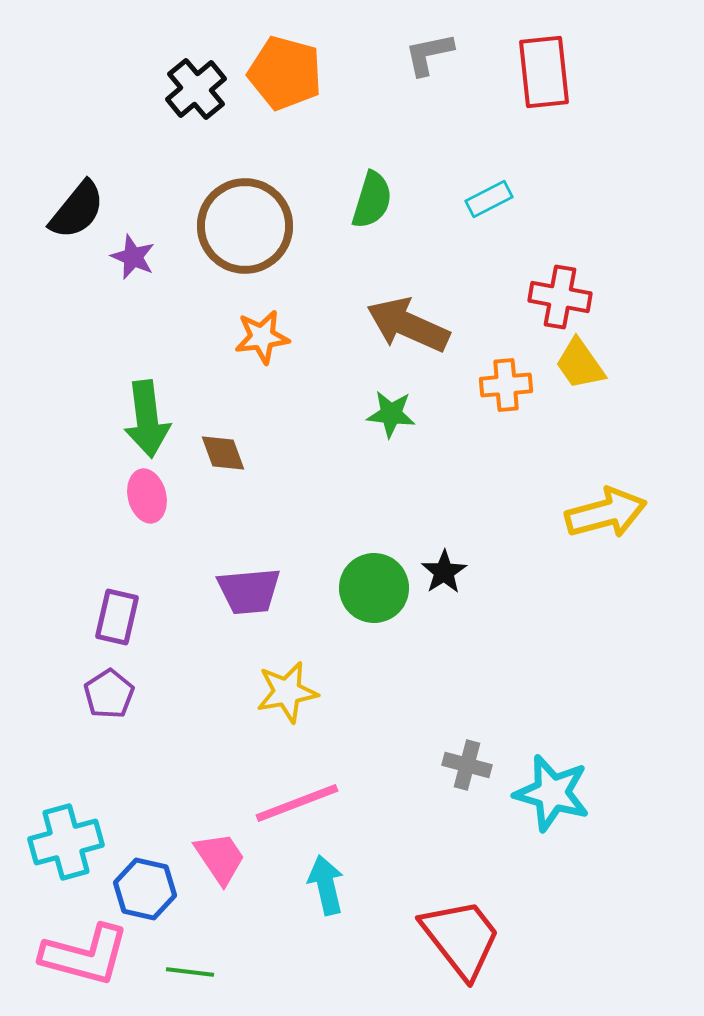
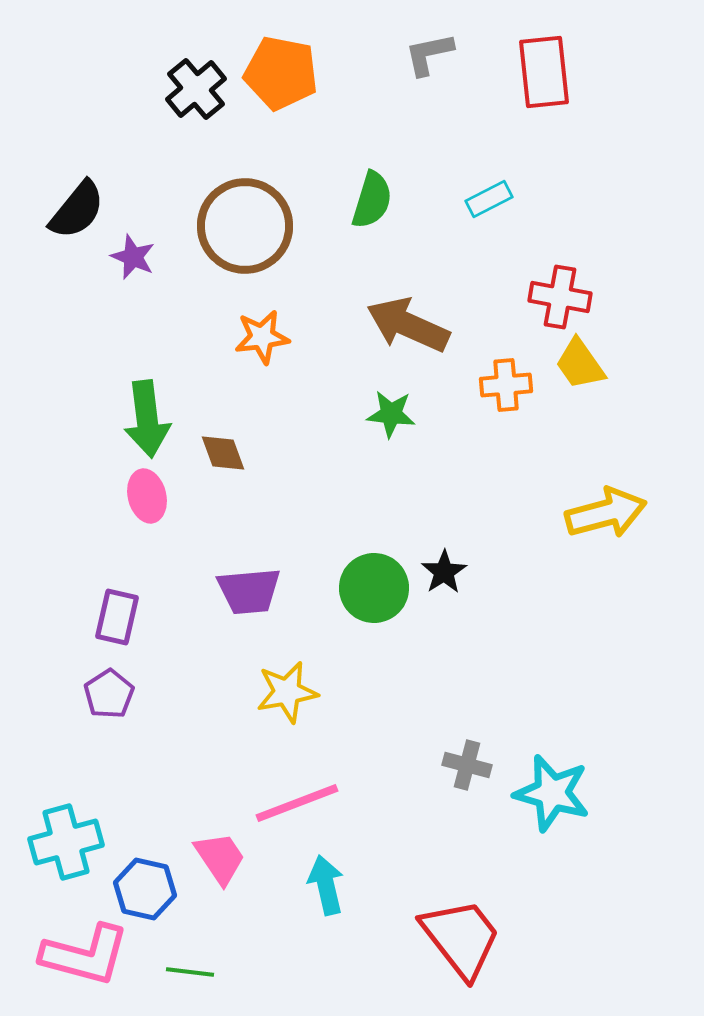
orange pentagon: moved 4 px left; rotated 4 degrees counterclockwise
